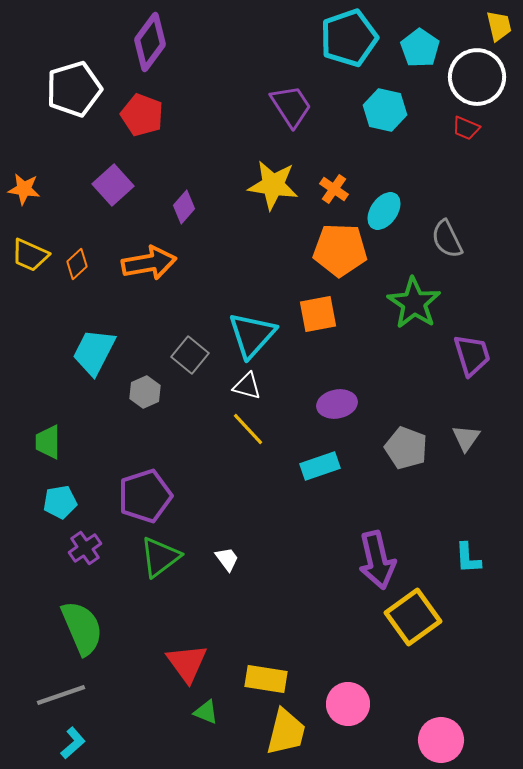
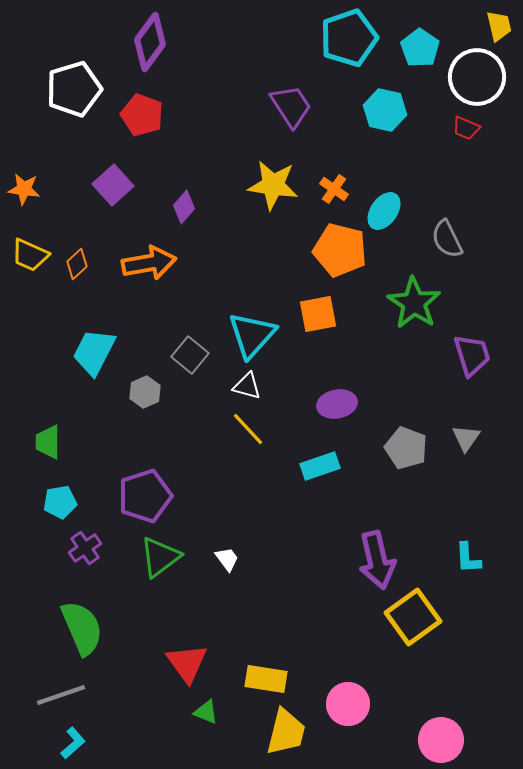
orange pentagon at (340, 250): rotated 12 degrees clockwise
